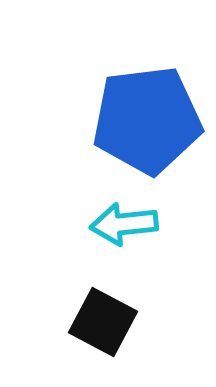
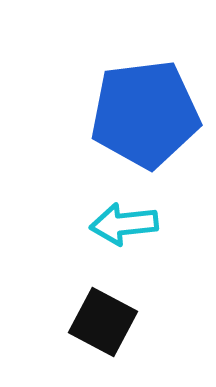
blue pentagon: moved 2 px left, 6 px up
